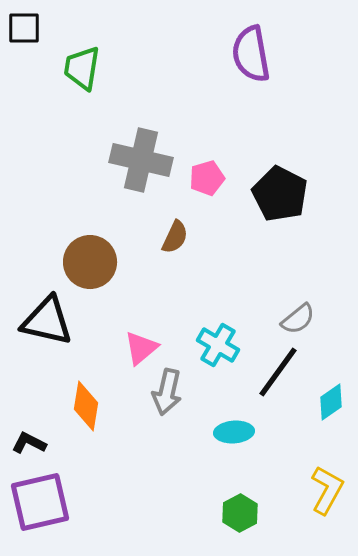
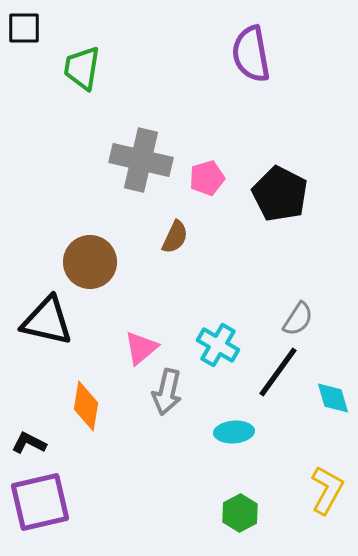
gray semicircle: rotated 18 degrees counterclockwise
cyan diamond: moved 2 px right, 4 px up; rotated 72 degrees counterclockwise
